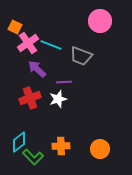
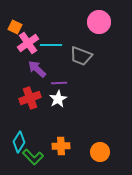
pink circle: moved 1 px left, 1 px down
cyan line: rotated 20 degrees counterclockwise
purple line: moved 5 px left, 1 px down
white star: rotated 12 degrees counterclockwise
cyan diamond: rotated 20 degrees counterclockwise
orange circle: moved 3 px down
